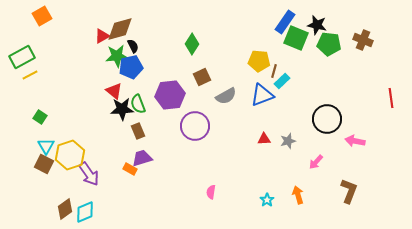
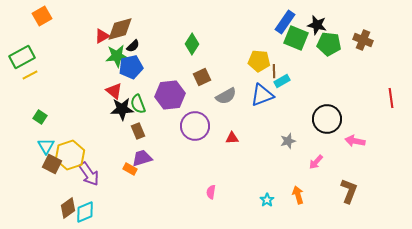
black semicircle at (133, 46): rotated 72 degrees clockwise
brown line at (274, 71): rotated 16 degrees counterclockwise
cyan rectangle at (282, 81): rotated 14 degrees clockwise
red triangle at (264, 139): moved 32 px left, 1 px up
brown square at (44, 164): moved 8 px right
brown diamond at (65, 209): moved 3 px right, 1 px up
